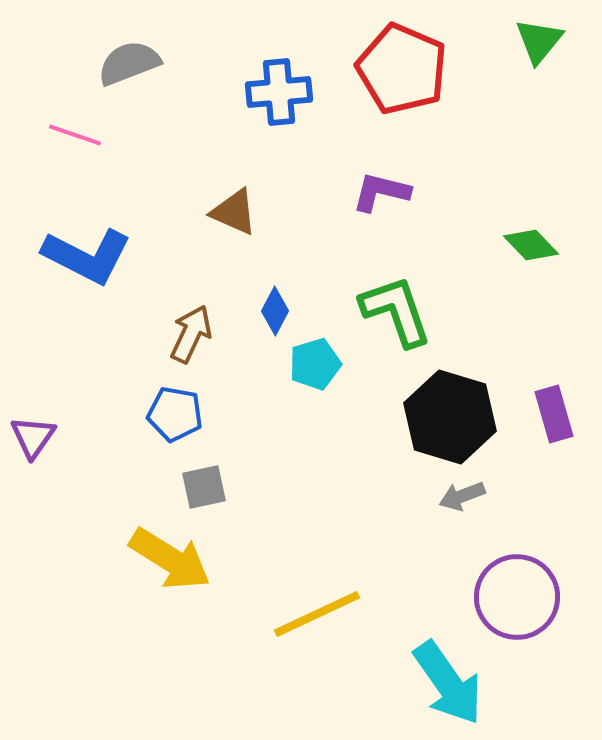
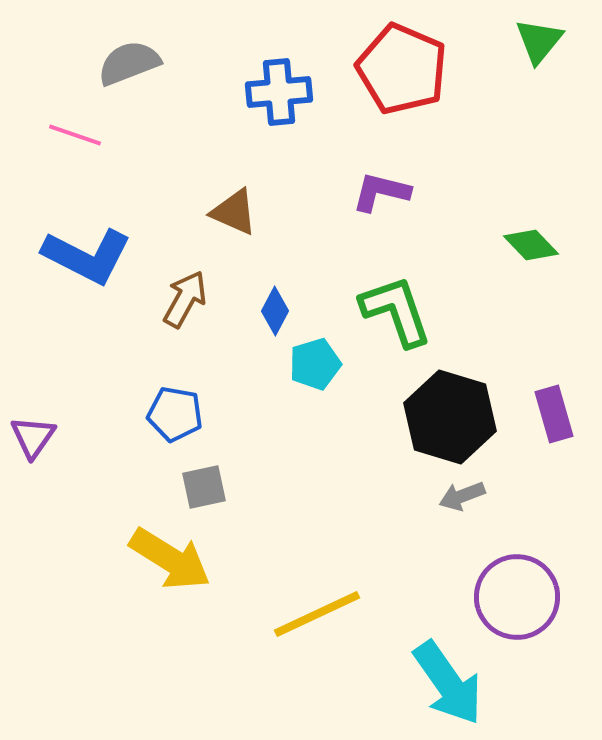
brown arrow: moved 6 px left, 35 px up; rotated 4 degrees clockwise
